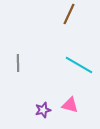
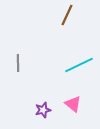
brown line: moved 2 px left, 1 px down
cyan line: rotated 56 degrees counterclockwise
pink triangle: moved 3 px right, 1 px up; rotated 24 degrees clockwise
